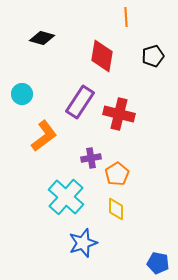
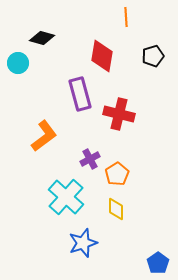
cyan circle: moved 4 px left, 31 px up
purple rectangle: moved 8 px up; rotated 48 degrees counterclockwise
purple cross: moved 1 px left, 1 px down; rotated 18 degrees counterclockwise
blue pentagon: rotated 25 degrees clockwise
